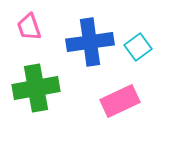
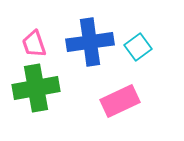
pink trapezoid: moved 5 px right, 17 px down
